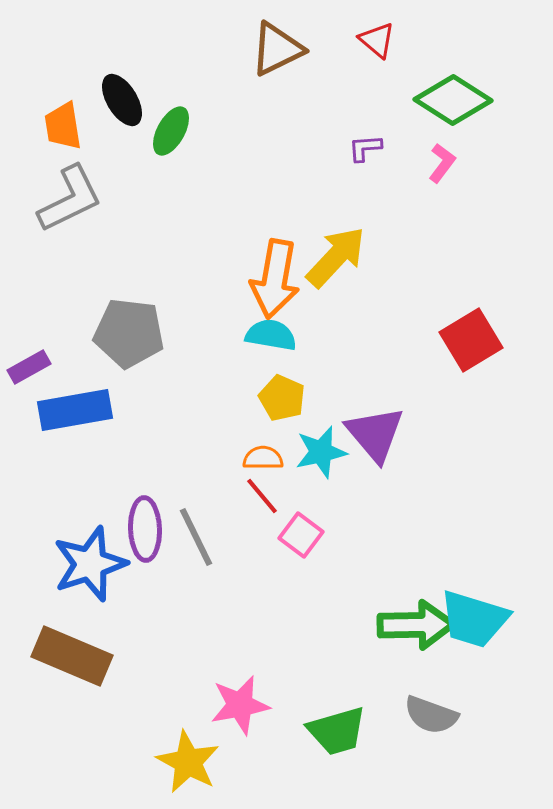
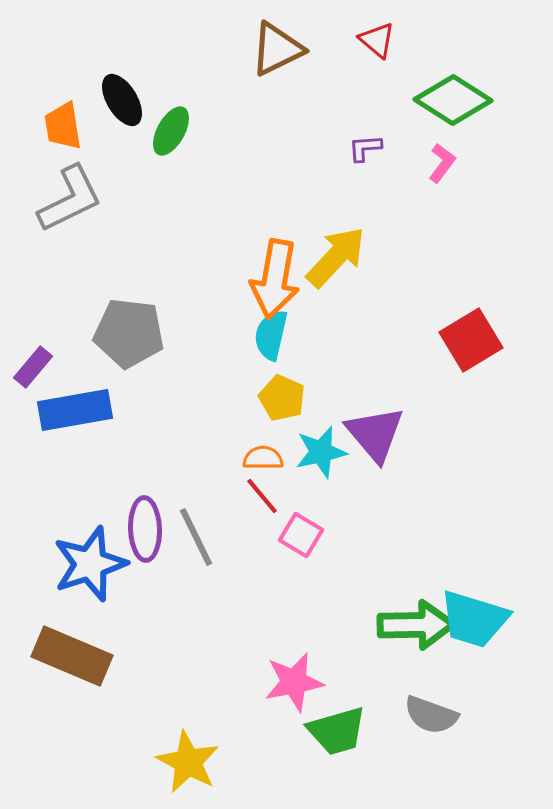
cyan semicircle: rotated 87 degrees counterclockwise
purple rectangle: moved 4 px right; rotated 21 degrees counterclockwise
pink square: rotated 6 degrees counterclockwise
pink star: moved 54 px right, 23 px up
